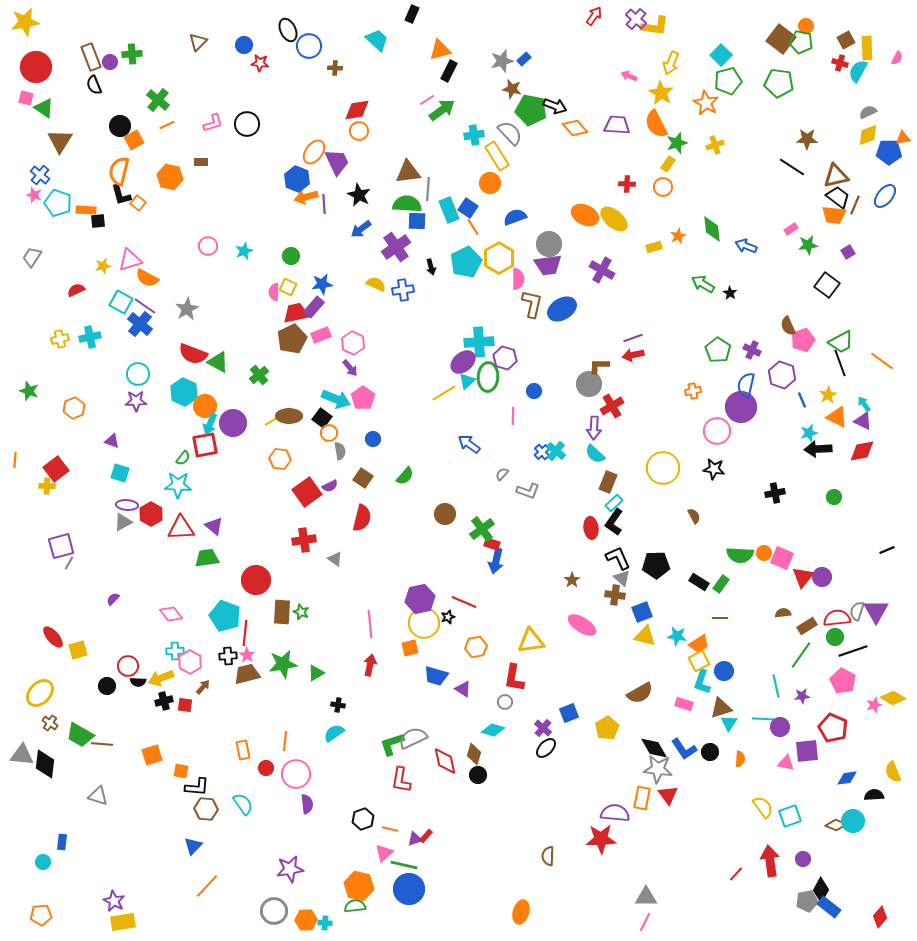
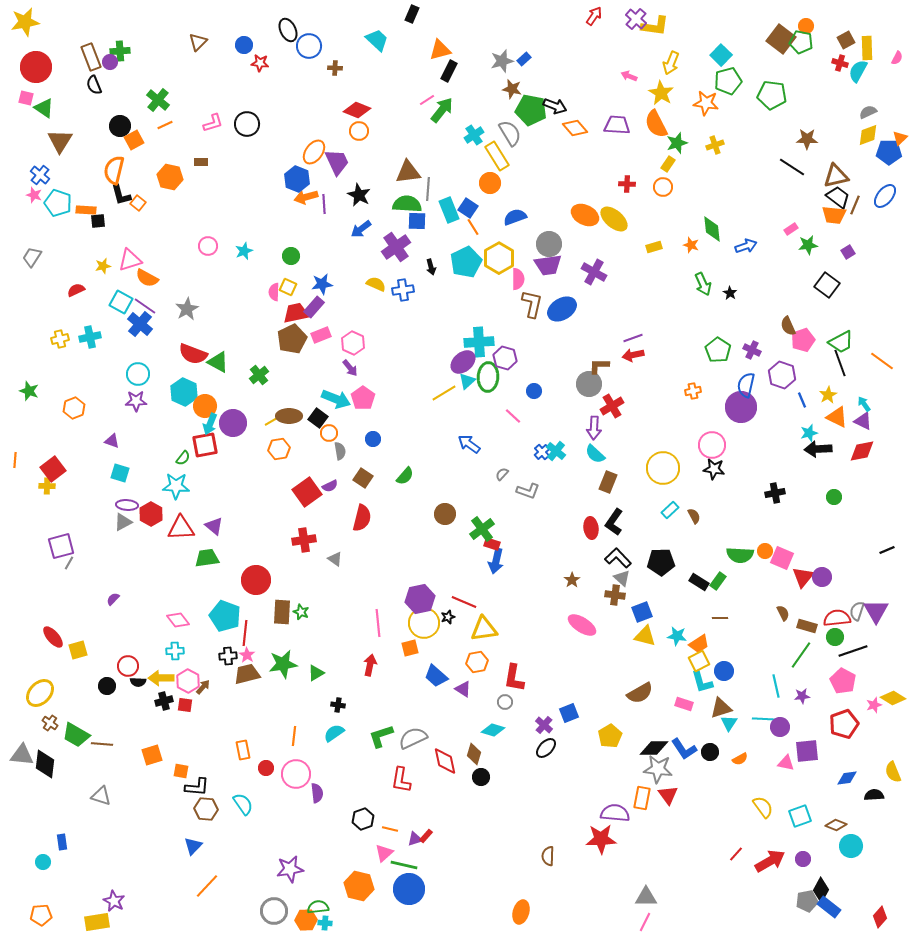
green cross at (132, 54): moved 12 px left, 3 px up
green pentagon at (779, 83): moved 7 px left, 12 px down
orange star at (706, 103): rotated 20 degrees counterclockwise
red diamond at (357, 110): rotated 32 degrees clockwise
green arrow at (442, 110): rotated 16 degrees counterclockwise
orange line at (167, 125): moved 2 px left
gray semicircle at (510, 133): rotated 12 degrees clockwise
cyan cross at (474, 135): rotated 24 degrees counterclockwise
orange triangle at (903, 138): moved 3 px left; rotated 35 degrees counterclockwise
orange semicircle at (119, 171): moved 5 px left, 1 px up
orange star at (678, 236): moved 13 px right, 9 px down; rotated 28 degrees counterclockwise
blue arrow at (746, 246): rotated 140 degrees clockwise
purple cross at (602, 270): moved 8 px left, 2 px down
green arrow at (703, 284): rotated 145 degrees counterclockwise
pink line at (513, 416): rotated 48 degrees counterclockwise
black square at (322, 418): moved 4 px left
pink circle at (717, 431): moved 5 px left, 14 px down
orange hexagon at (280, 459): moved 1 px left, 10 px up; rotated 15 degrees counterclockwise
red square at (56, 469): moved 3 px left
cyan star at (178, 485): moved 2 px left, 1 px down
cyan rectangle at (614, 503): moved 56 px right, 7 px down
orange circle at (764, 553): moved 1 px right, 2 px up
black L-shape at (618, 558): rotated 20 degrees counterclockwise
black pentagon at (656, 565): moved 5 px right, 3 px up
green rectangle at (721, 584): moved 3 px left, 3 px up
brown semicircle at (783, 613): rotated 70 degrees clockwise
pink diamond at (171, 614): moved 7 px right, 6 px down
pink line at (370, 624): moved 8 px right, 1 px up
brown rectangle at (807, 626): rotated 48 degrees clockwise
yellow triangle at (531, 641): moved 47 px left, 12 px up
orange hexagon at (476, 647): moved 1 px right, 15 px down
pink hexagon at (190, 662): moved 2 px left, 19 px down
blue trapezoid at (436, 676): rotated 25 degrees clockwise
yellow arrow at (161, 678): rotated 20 degrees clockwise
cyan L-shape at (702, 682): rotated 35 degrees counterclockwise
purple cross at (543, 728): moved 1 px right, 3 px up
yellow pentagon at (607, 728): moved 3 px right, 8 px down
red pentagon at (833, 728): moved 11 px right, 4 px up; rotated 28 degrees clockwise
green trapezoid at (80, 735): moved 4 px left
orange line at (285, 741): moved 9 px right, 5 px up
green L-shape at (392, 744): moved 11 px left, 8 px up
black diamond at (654, 748): rotated 60 degrees counterclockwise
orange semicircle at (740, 759): rotated 56 degrees clockwise
black circle at (478, 775): moved 3 px right, 2 px down
gray triangle at (98, 796): moved 3 px right
purple semicircle at (307, 804): moved 10 px right, 11 px up
cyan square at (790, 816): moved 10 px right
cyan circle at (853, 821): moved 2 px left, 25 px down
blue rectangle at (62, 842): rotated 14 degrees counterclockwise
red arrow at (770, 861): rotated 68 degrees clockwise
red line at (736, 874): moved 20 px up
green semicircle at (355, 906): moved 37 px left, 1 px down
yellow rectangle at (123, 922): moved 26 px left
